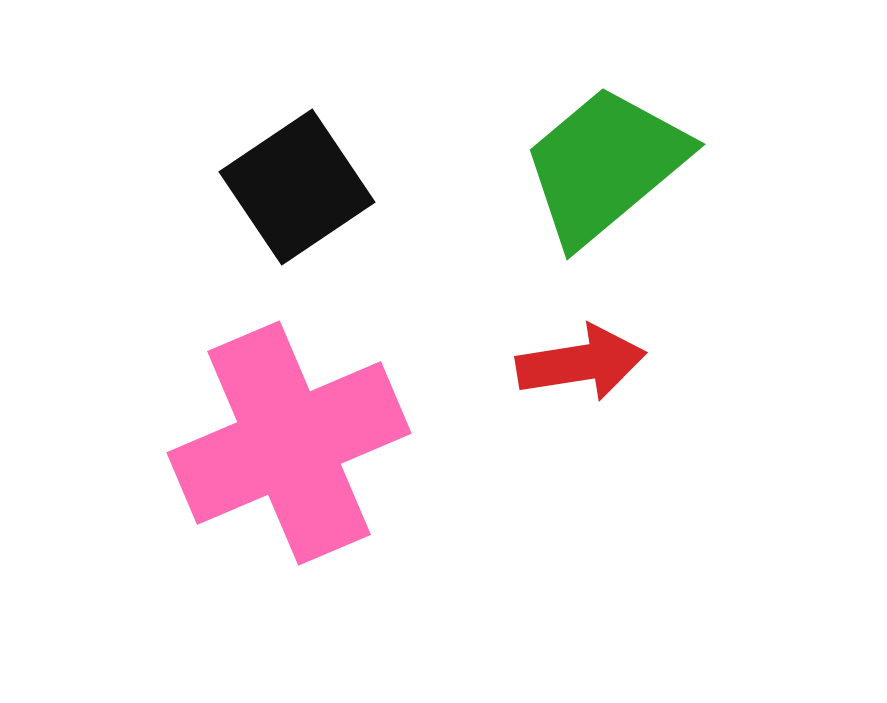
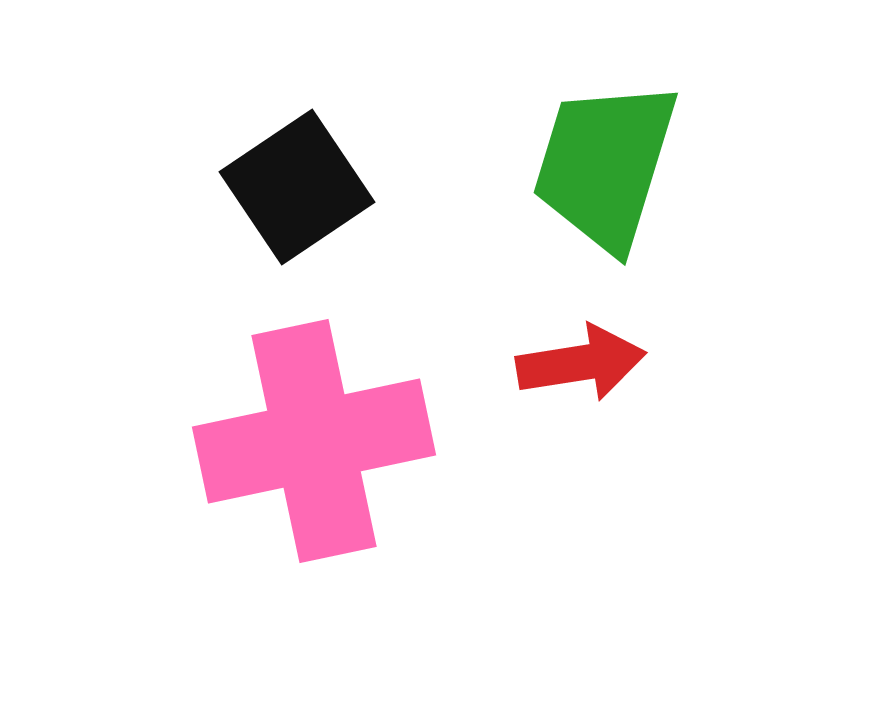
green trapezoid: rotated 33 degrees counterclockwise
pink cross: moved 25 px right, 2 px up; rotated 11 degrees clockwise
